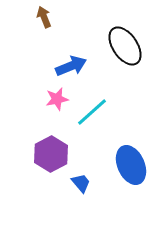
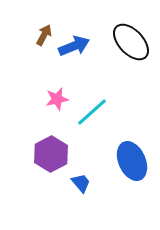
brown arrow: moved 18 px down; rotated 50 degrees clockwise
black ellipse: moved 6 px right, 4 px up; rotated 9 degrees counterclockwise
blue arrow: moved 3 px right, 20 px up
blue ellipse: moved 1 px right, 4 px up
